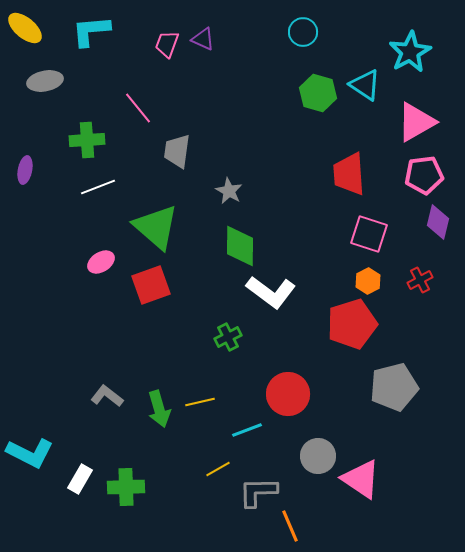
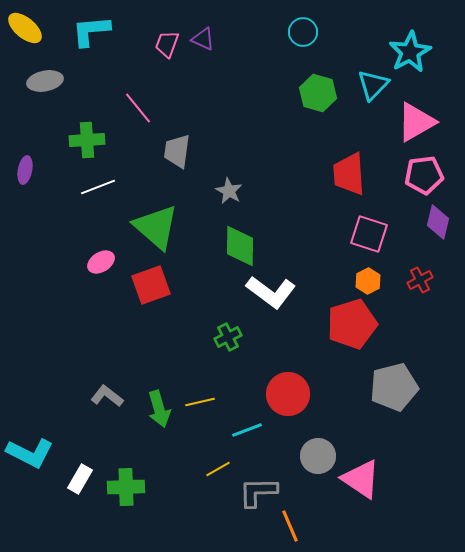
cyan triangle at (365, 85): moved 8 px right; rotated 40 degrees clockwise
